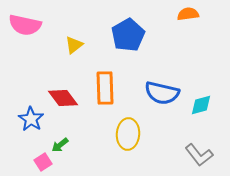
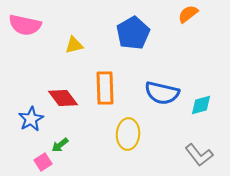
orange semicircle: rotated 30 degrees counterclockwise
blue pentagon: moved 5 px right, 2 px up
yellow triangle: rotated 24 degrees clockwise
blue star: rotated 10 degrees clockwise
